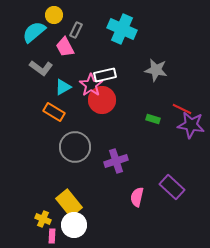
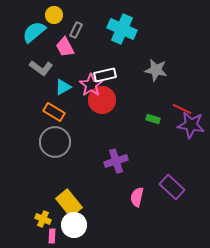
gray circle: moved 20 px left, 5 px up
